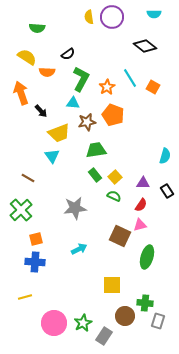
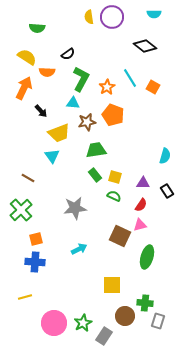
orange arrow at (21, 93): moved 3 px right, 5 px up; rotated 45 degrees clockwise
yellow square at (115, 177): rotated 32 degrees counterclockwise
